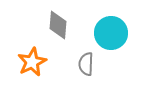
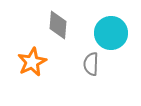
gray semicircle: moved 5 px right
